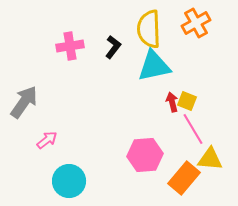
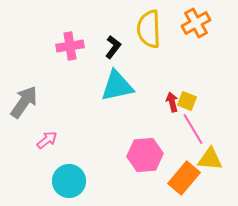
cyan triangle: moved 37 px left, 20 px down
